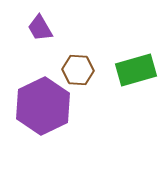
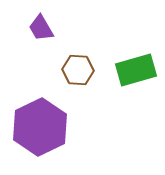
purple trapezoid: moved 1 px right
purple hexagon: moved 3 px left, 21 px down
